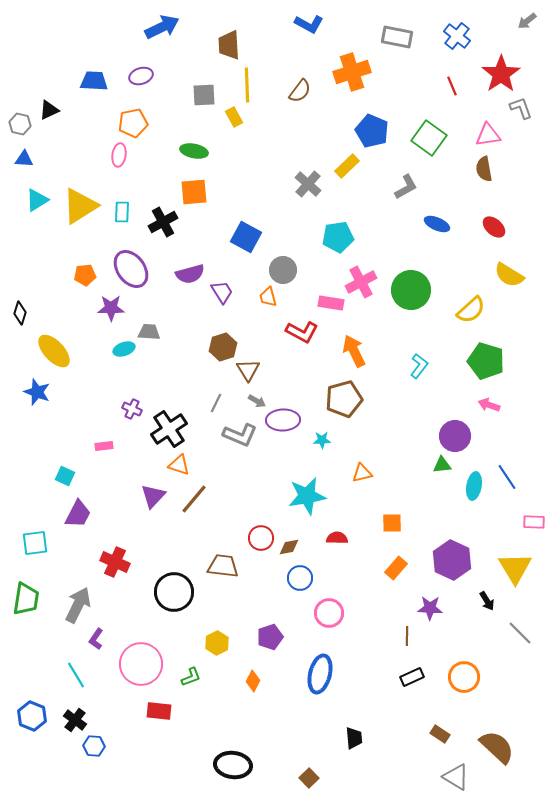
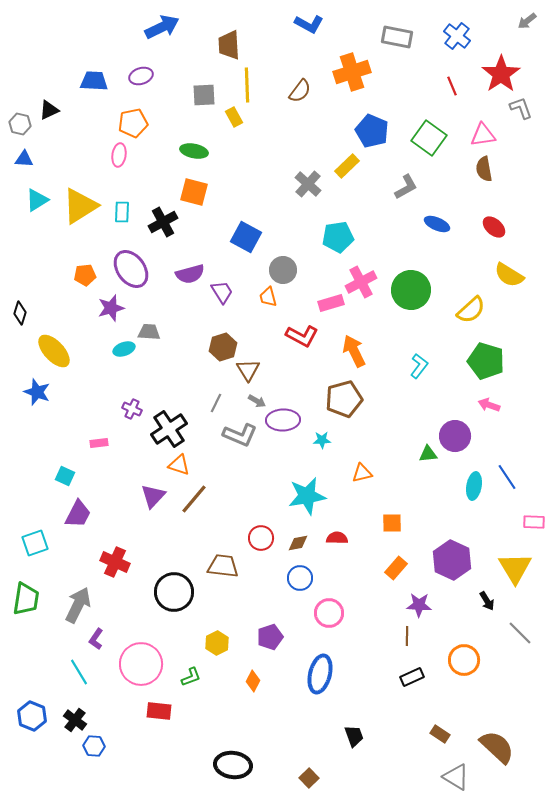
pink triangle at (488, 135): moved 5 px left
orange square at (194, 192): rotated 20 degrees clockwise
pink rectangle at (331, 303): rotated 25 degrees counterclockwise
purple star at (111, 308): rotated 16 degrees counterclockwise
red L-shape at (302, 332): moved 4 px down
pink rectangle at (104, 446): moved 5 px left, 3 px up
green triangle at (442, 465): moved 14 px left, 11 px up
cyan square at (35, 543): rotated 12 degrees counterclockwise
brown diamond at (289, 547): moved 9 px right, 4 px up
purple star at (430, 608): moved 11 px left, 3 px up
cyan line at (76, 675): moved 3 px right, 3 px up
orange circle at (464, 677): moved 17 px up
black trapezoid at (354, 738): moved 2 px up; rotated 15 degrees counterclockwise
